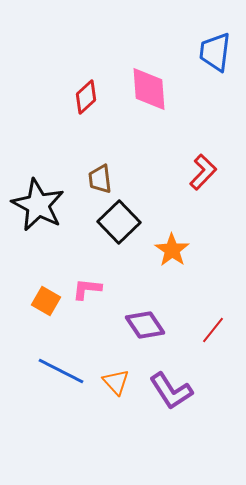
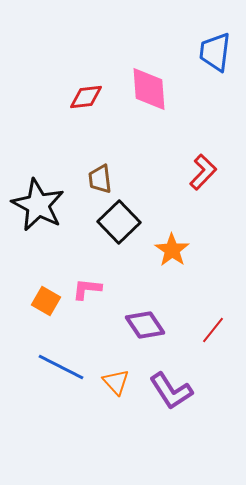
red diamond: rotated 36 degrees clockwise
blue line: moved 4 px up
